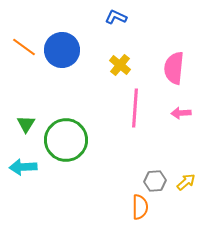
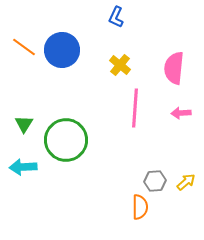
blue L-shape: rotated 90 degrees counterclockwise
green triangle: moved 2 px left
